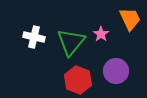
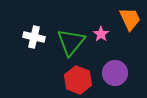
purple circle: moved 1 px left, 2 px down
